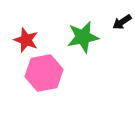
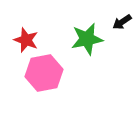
green star: moved 4 px right, 2 px down
